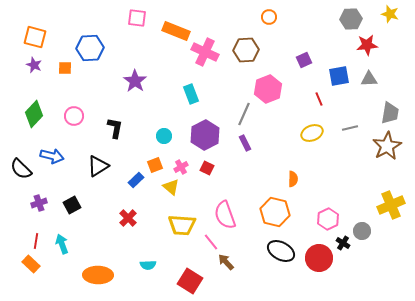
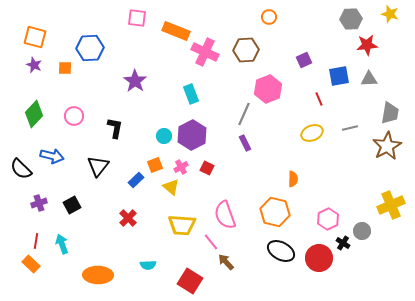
purple hexagon at (205, 135): moved 13 px left
black triangle at (98, 166): rotated 20 degrees counterclockwise
